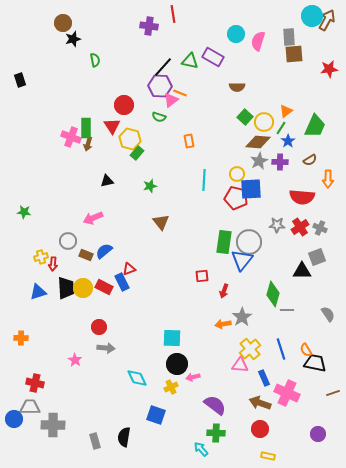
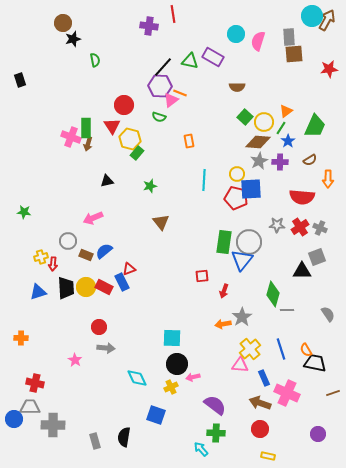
yellow circle at (83, 288): moved 3 px right, 1 px up
